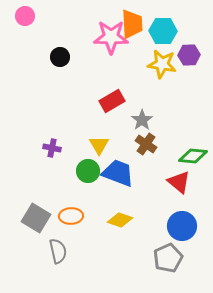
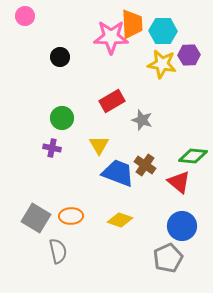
gray star: rotated 20 degrees counterclockwise
brown cross: moved 1 px left, 21 px down
green circle: moved 26 px left, 53 px up
